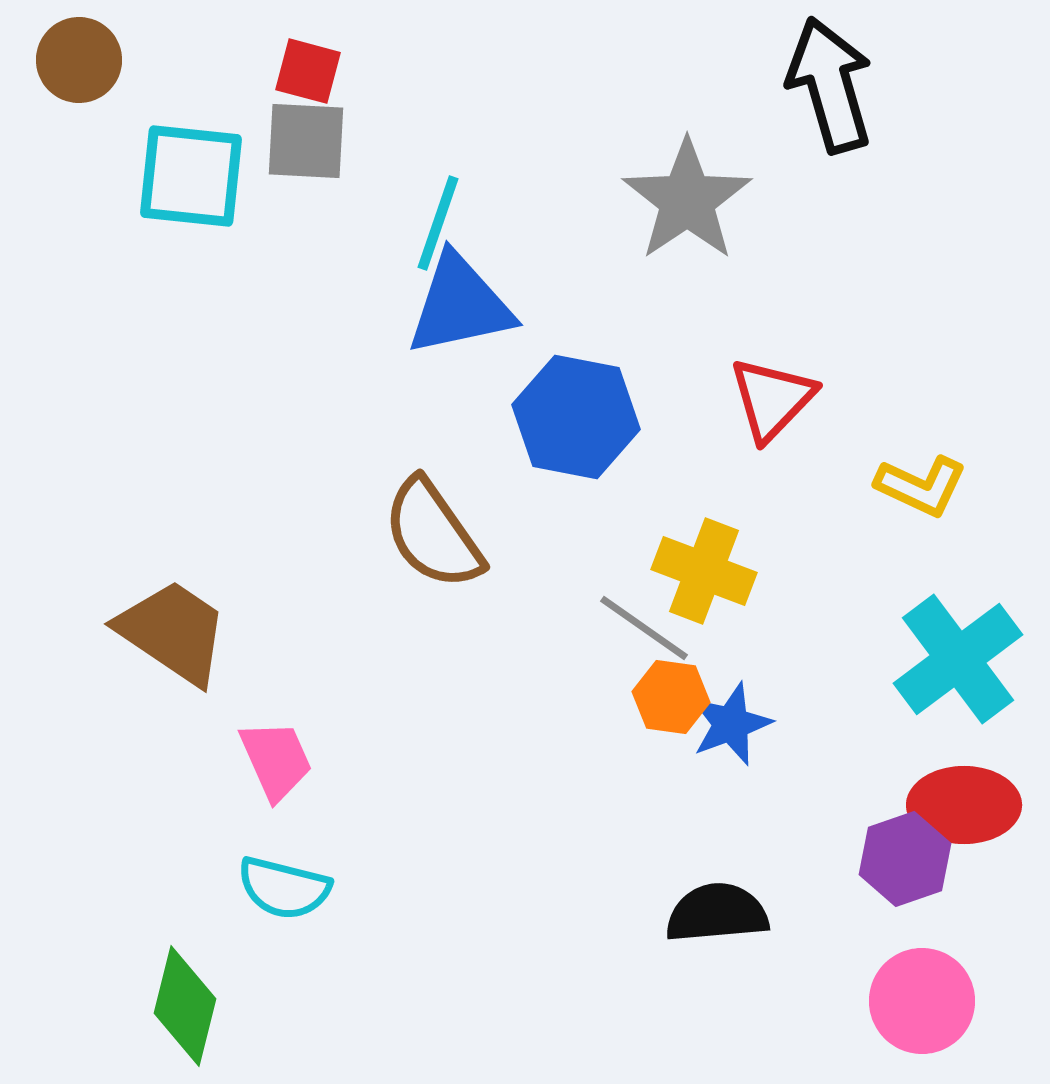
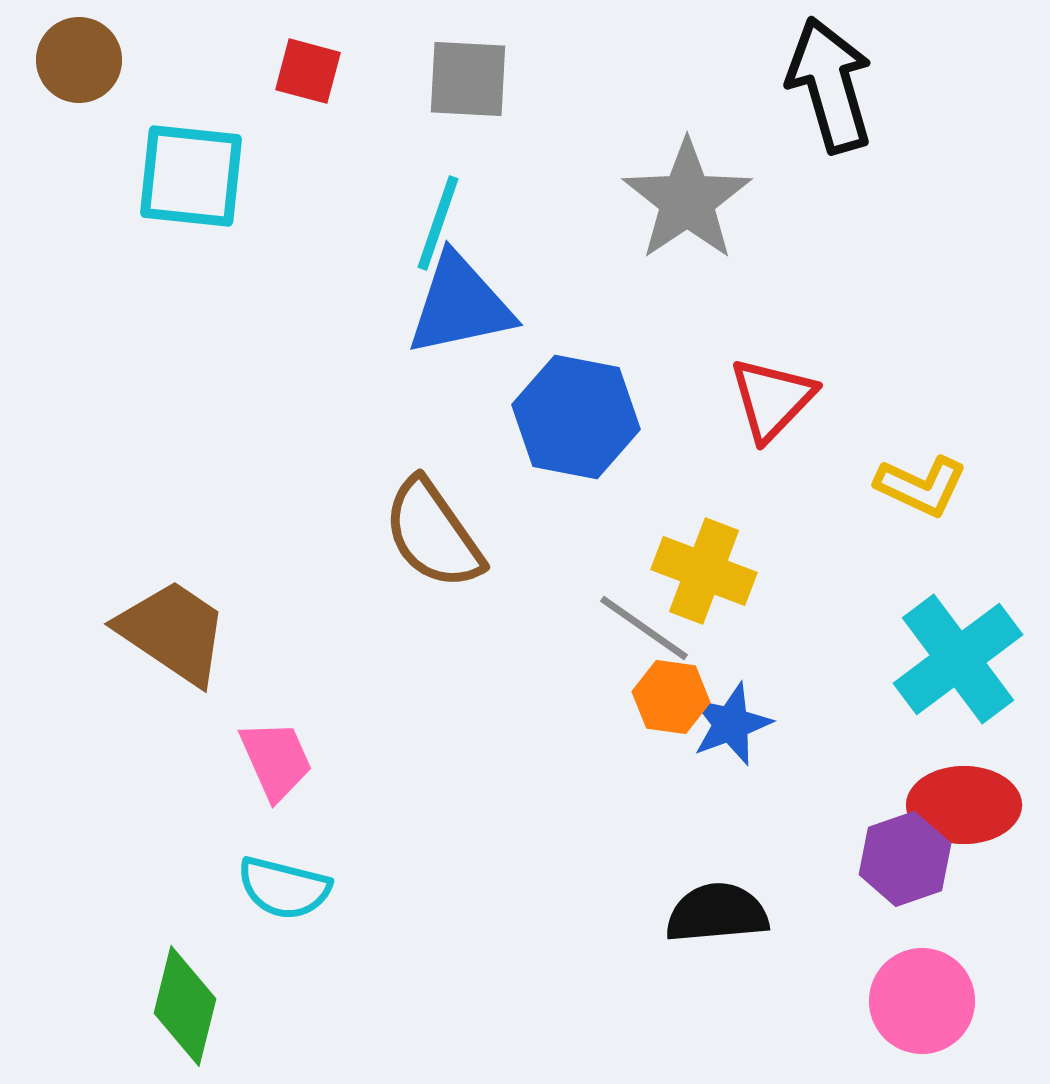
gray square: moved 162 px right, 62 px up
